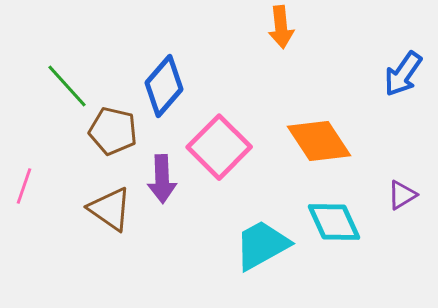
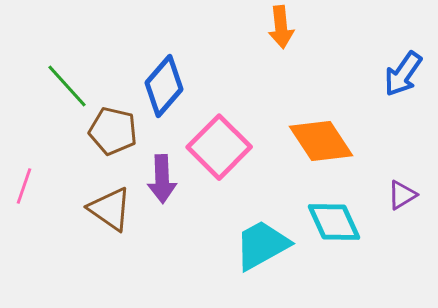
orange diamond: moved 2 px right
